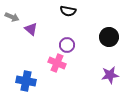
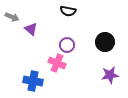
black circle: moved 4 px left, 5 px down
blue cross: moved 7 px right
